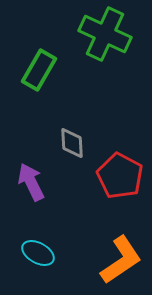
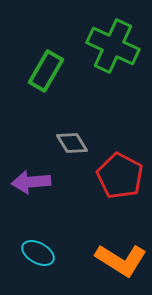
green cross: moved 8 px right, 12 px down
green rectangle: moved 7 px right, 1 px down
gray diamond: rotated 28 degrees counterclockwise
purple arrow: rotated 69 degrees counterclockwise
orange L-shape: rotated 66 degrees clockwise
